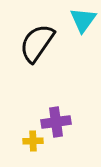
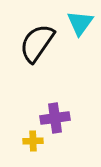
cyan triangle: moved 3 px left, 3 px down
purple cross: moved 1 px left, 4 px up
